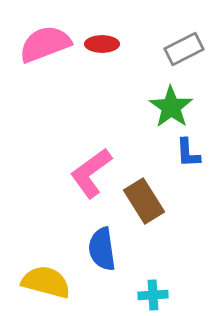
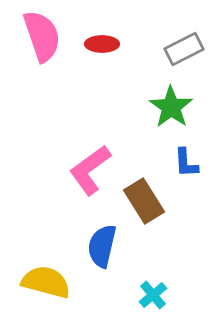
pink semicircle: moved 3 px left, 8 px up; rotated 92 degrees clockwise
blue L-shape: moved 2 px left, 10 px down
pink L-shape: moved 1 px left, 3 px up
blue semicircle: moved 3 px up; rotated 21 degrees clockwise
cyan cross: rotated 36 degrees counterclockwise
